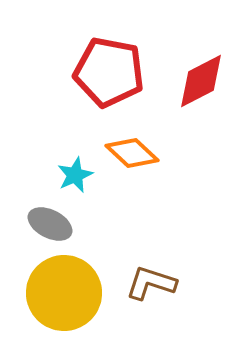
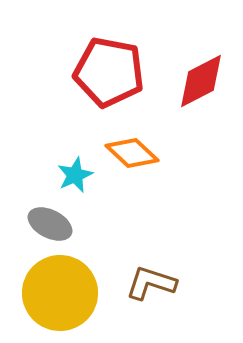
yellow circle: moved 4 px left
